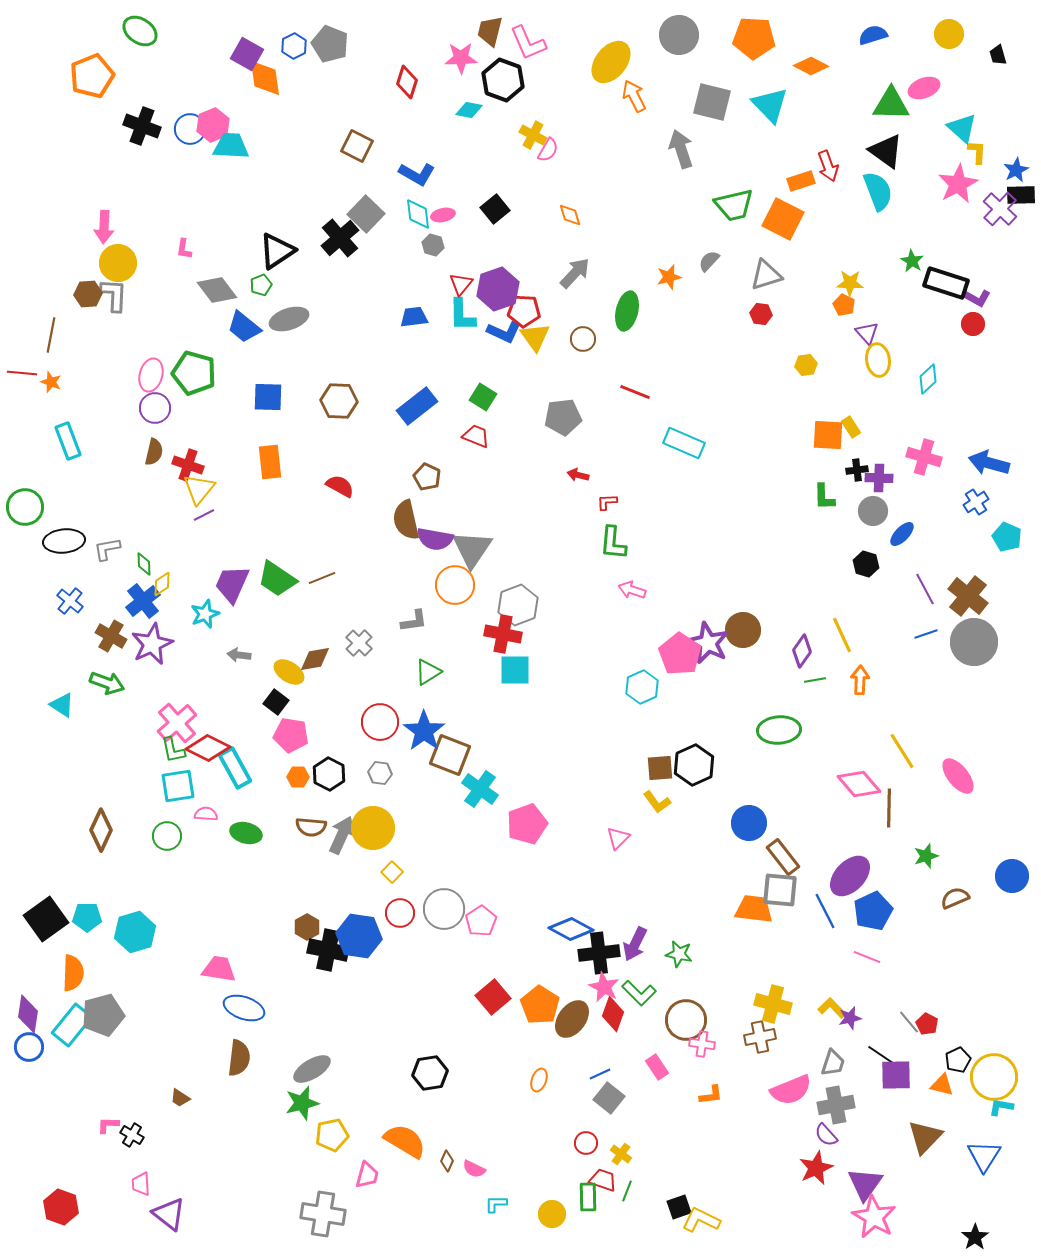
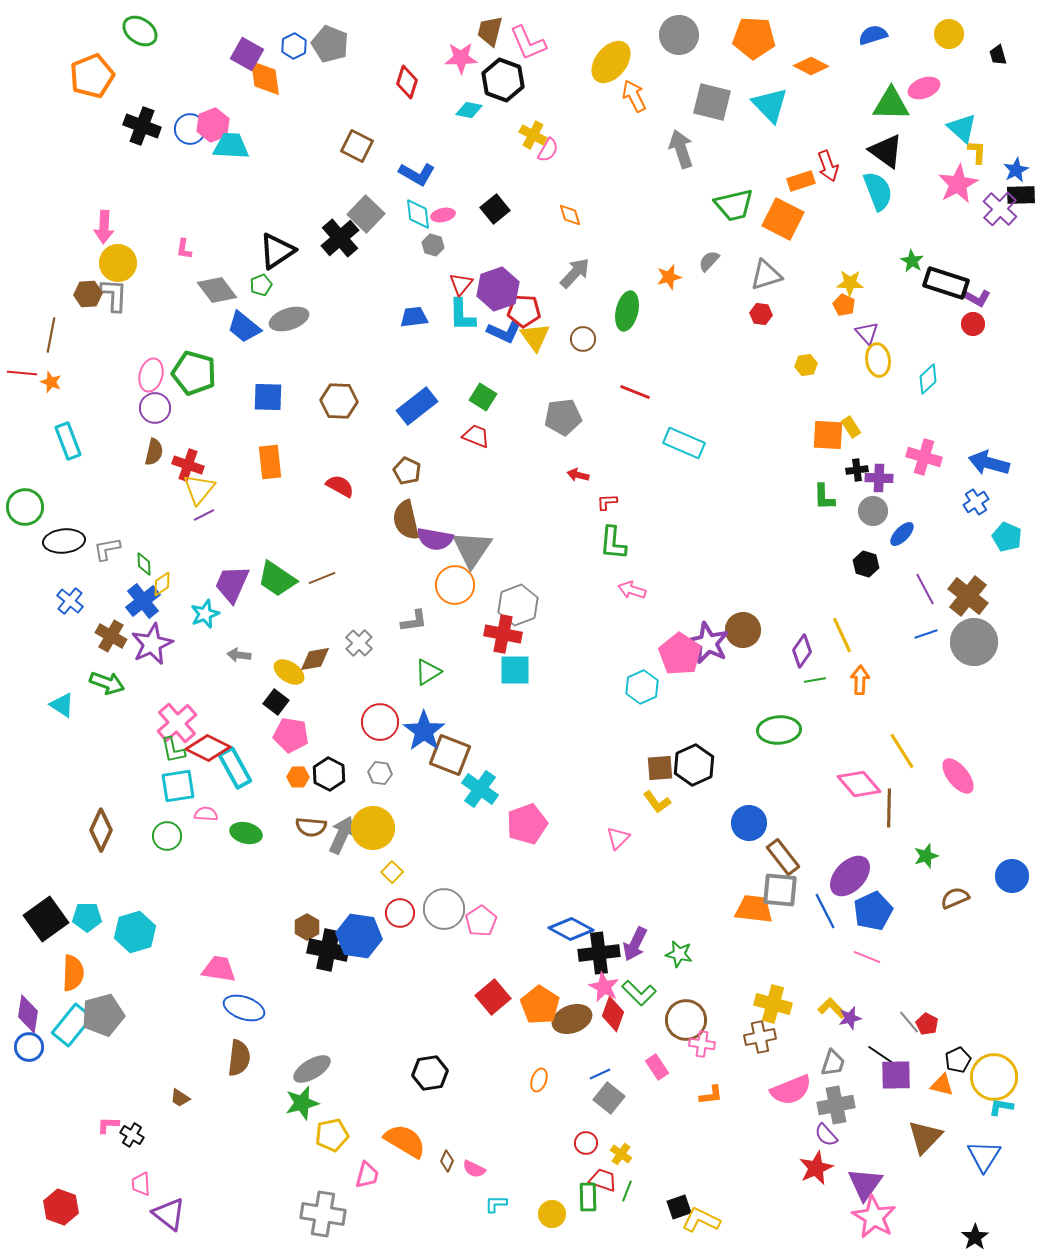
brown pentagon at (427, 477): moved 20 px left, 6 px up
brown ellipse at (572, 1019): rotated 33 degrees clockwise
